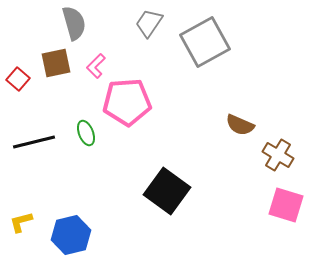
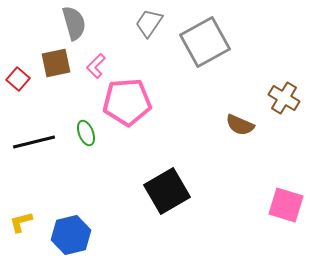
brown cross: moved 6 px right, 57 px up
black square: rotated 24 degrees clockwise
